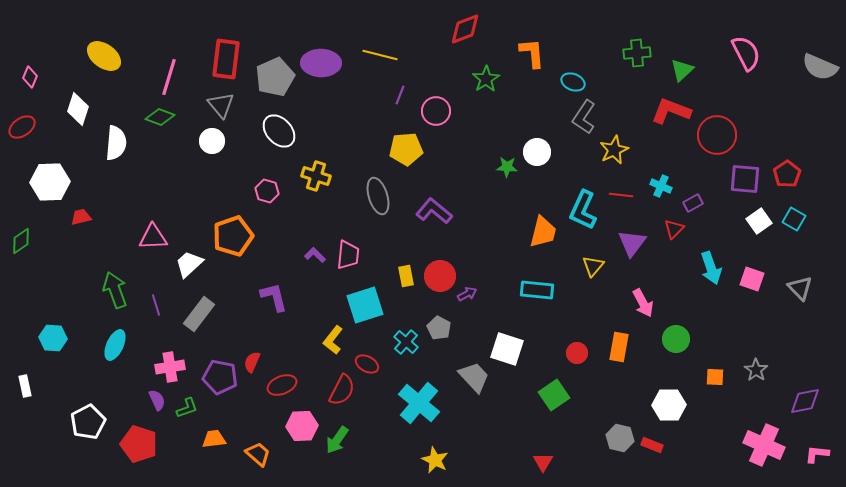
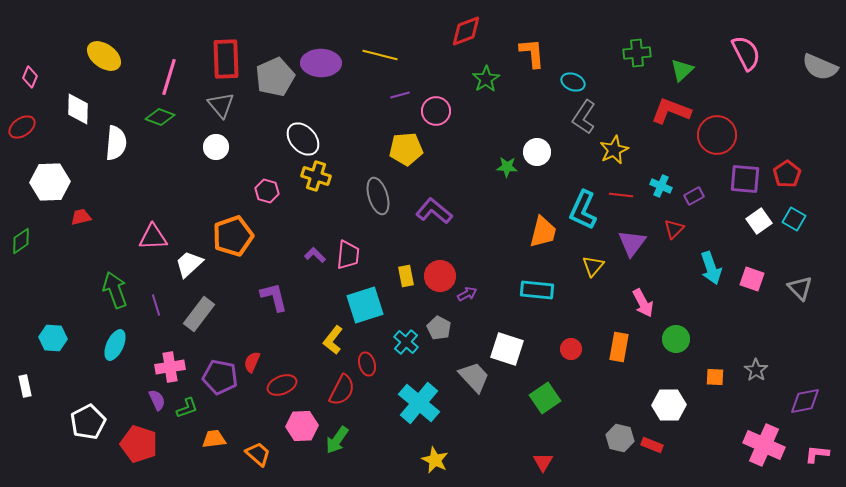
red diamond at (465, 29): moved 1 px right, 2 px down
red rectangle at (226, 59): rotated 9 degrees counterclockwise
purple line at (400, 95): rotated 54 degrees clockwise
white diamond at (78, 109): rotated 16 degrees counterclockwise
white ellipse at (279, 131): moved 24 px right, 8 px down
white circle at (212, 141): moved 4 px right, 6 px down
purple rectangle at (693, 203): moved 1 px right, 7 px up
red circle at (577, 353): moved 6 px left, 4 px up
red ellipse at (367, 364): rotated 45 degrees clockwise
green square at (554, 395): moved 9 px left, 3 px down
